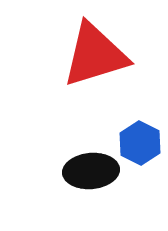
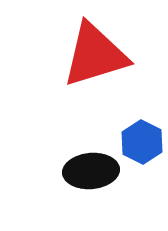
blue hexagon: moved 2 px right, 1 px up
